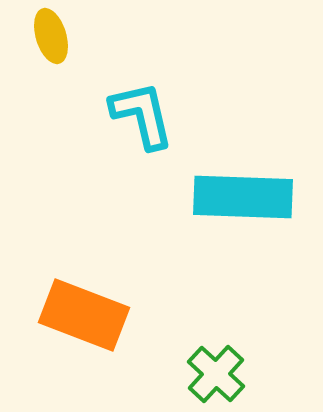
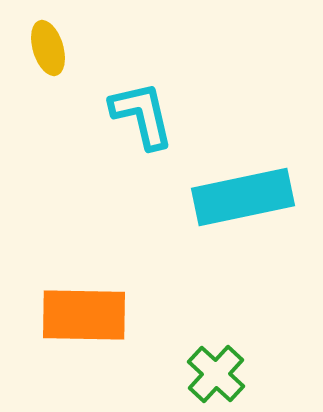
yellow ellipse: moved 3 px left, 12 px down
cyan rectangle: rotated 14 degrees counterclockwise
orange rectangle: rotated 20 degrees counterclockwise
